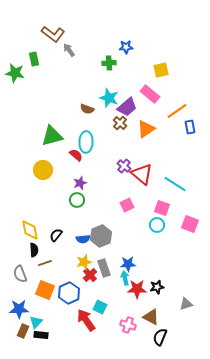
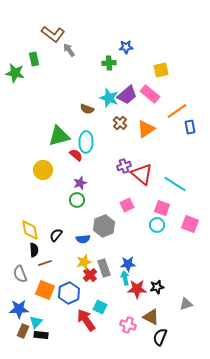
purple trapezoid at (127, 107): moved 12 px up
green triangle at (52, 136): moved 7 px right
purple cross at (124, 166): rotated 32 degrees clockwise
gray hexagon at (101, 236): moved 3 px right, 10 px up
